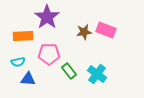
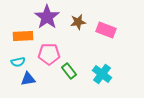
brown star: moved 6 px left, 10 px up
cyan cross: moved 5 px right
blue triangle: rotated 14 degrees counterclockwise
